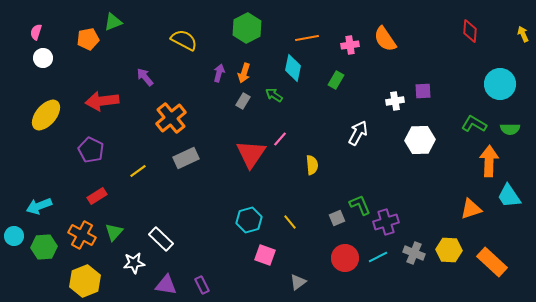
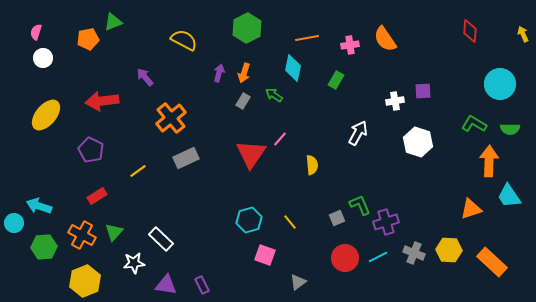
white hexagon at (420, 140): moved 2 px left, 2 px down; rotated 20 degrees clockwise
cyan arrow at (39, 206): rotated 40 degrees clockwise
cyan circle at (14, 236): moved 13 px up
